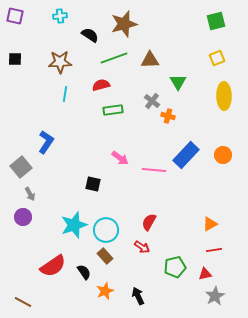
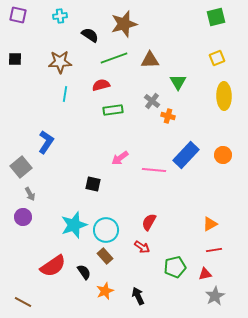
purple square at (15, 16): moved 3 px right, 1 px up
green square at (216, 21): moved 4 px up
pink arrow at (120, 158): rotated 108 degrees clockwise
